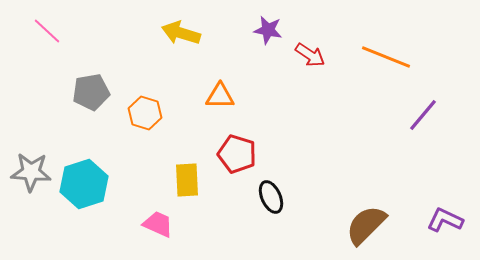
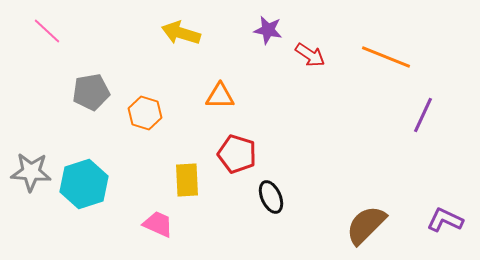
purple line: rotated 15 degrees counterclockwise
